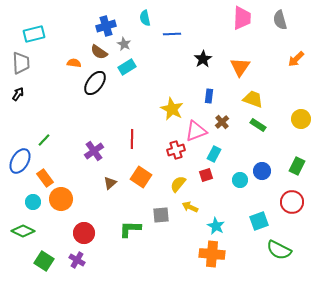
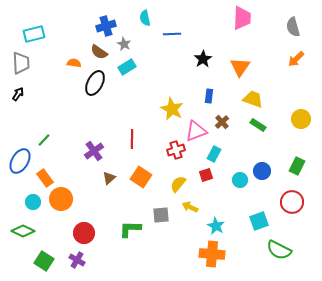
gray semicircle at (280, 20): moved 13 px right, 7 px down
black ellipse at (95, 83): rotated 10 degrees counterclockwise
brown triangle at (110, 183): moved 1 px left, 5 px up
